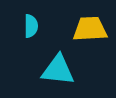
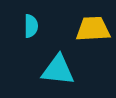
yellow trapezoid: moved 3 px right
